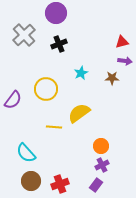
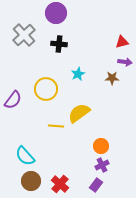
black cross: rotated 28 degrees clockwise
purple arrow: moved 1 px down
cyan star: moved 3 px left, 1 px down
yellow line: moved 2 px right, 1 px up
cyan semicircle: moved 1 px left, 3 px down
red cross: rotated 30 degrees counterclockwise
